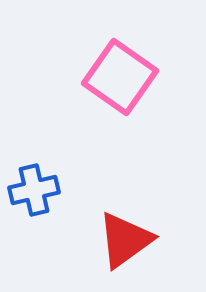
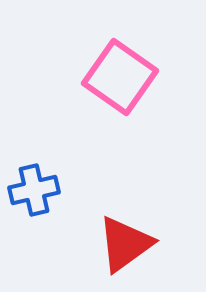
red triangle: moved 4 px down
